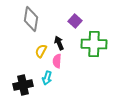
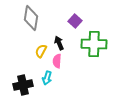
gray diamond: moved 1 px up
